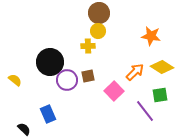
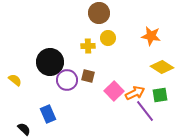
yellow circle: moved 10 px right, 7 px down
orange arrow: moved 21 px down; rotated 18 degrees clockwise
brown square: rotated 24 degrees clockwise
